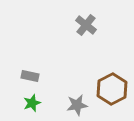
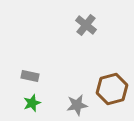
brown hexagon: rotated 12 degrees clockwise
